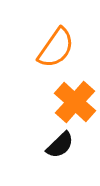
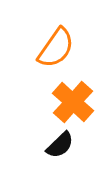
orange cross: moved 2 px left
